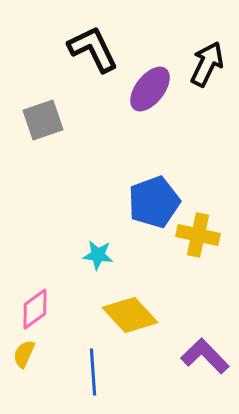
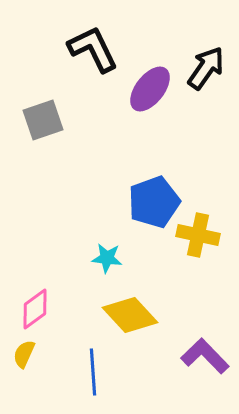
black arrow: moved 1 px left, 4 px down; rotated 9 degrees clockwise
cyan star: moved 9 px right, 3 px down
